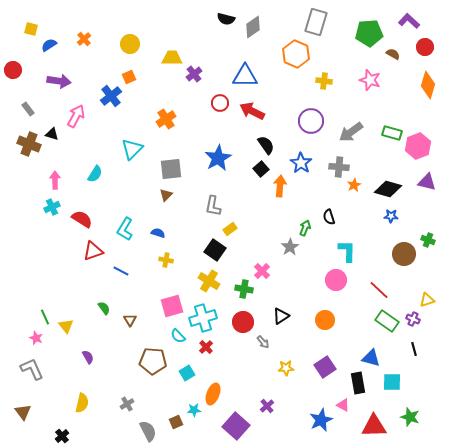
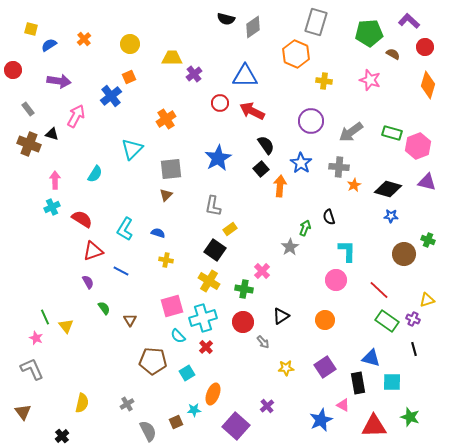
purple semicircle at (88, 357): moved 75 px up
